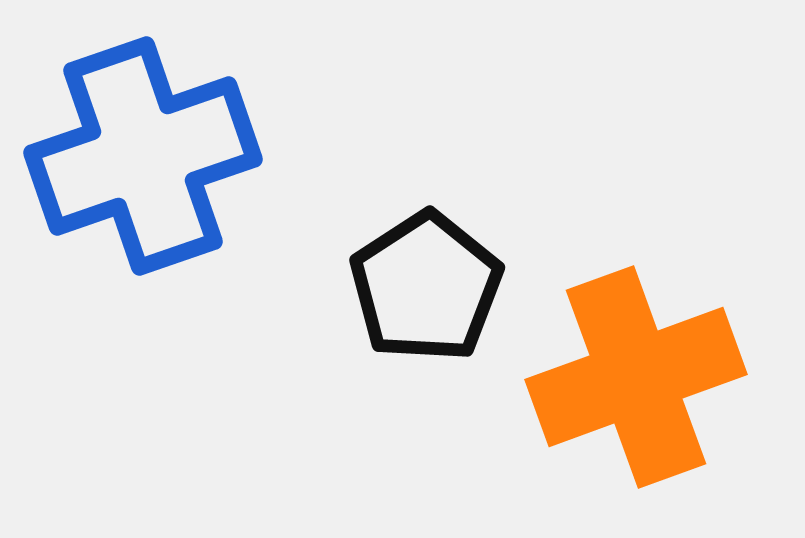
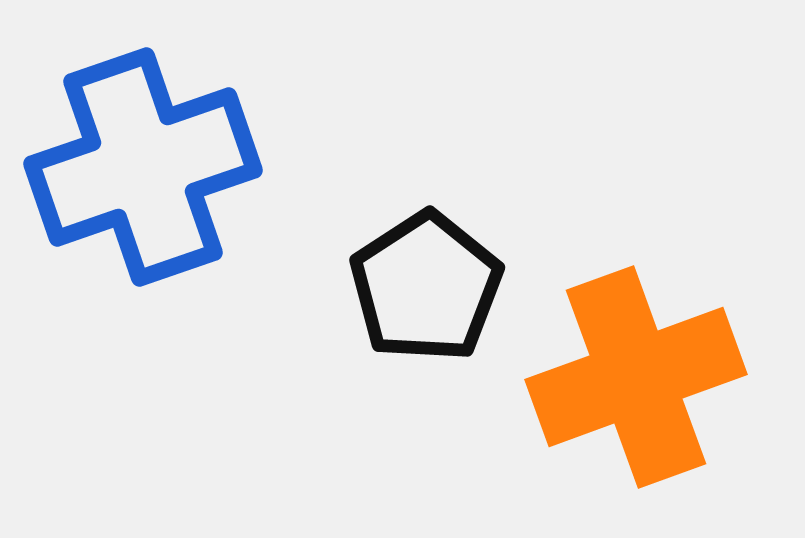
blue cross: moved 11 px down
